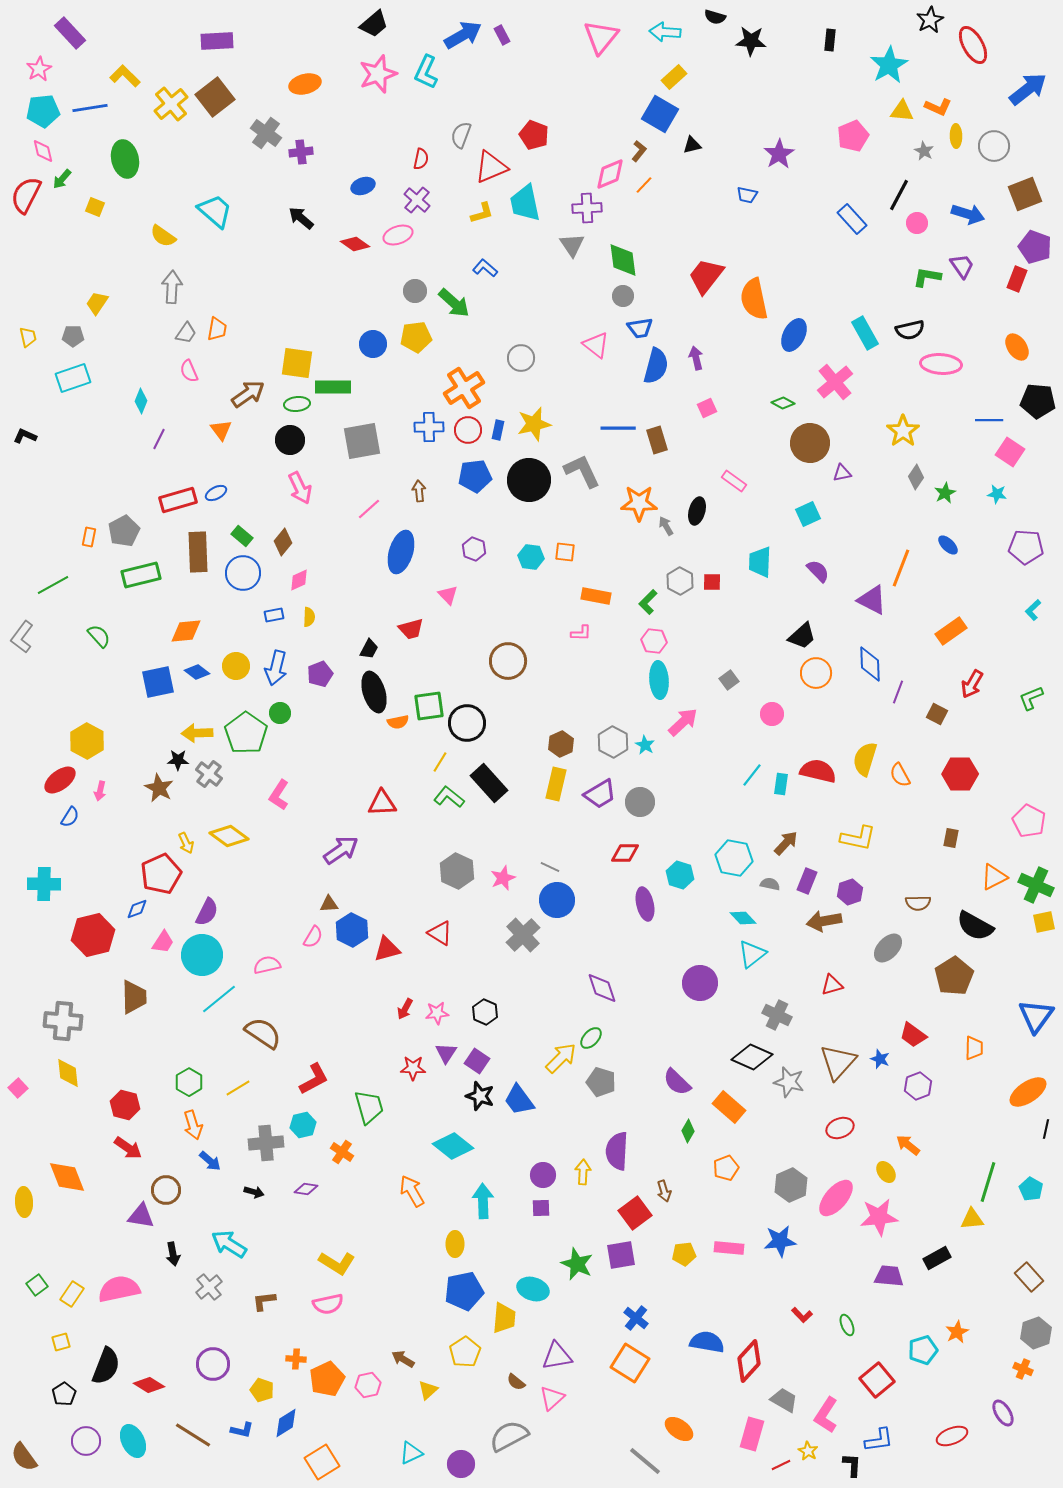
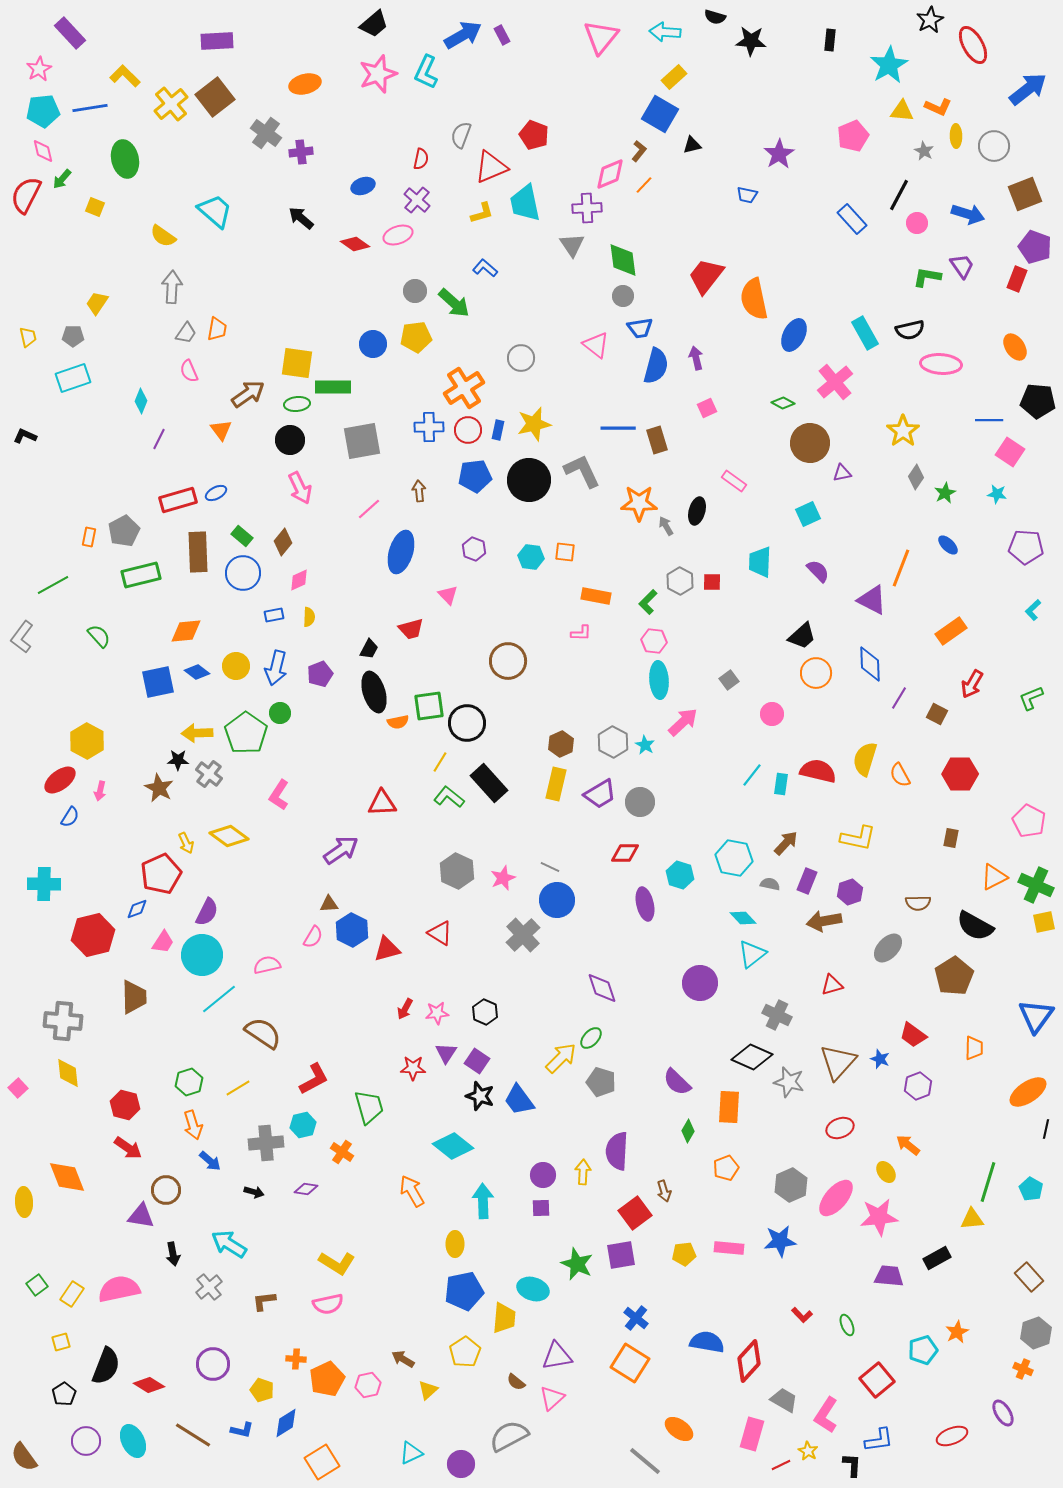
orange ellipse at (1017, 347): moved 2 px left
purple line at (898, 692): moved 1 px right, 6 px down; rotated 10 degrees clockwise
green hexagon at (189, 1082): rotated 12 degrees clockwise
orange rectangle at (729, 1107): rotated 52 degrees clockwise
